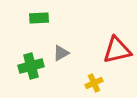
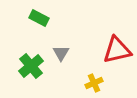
green rectangle: rotated 30 degrees clockwise
gray triangle: rotated 30 degrees counterclockwise
green cross: rotated 25 degrees counterclockwise
